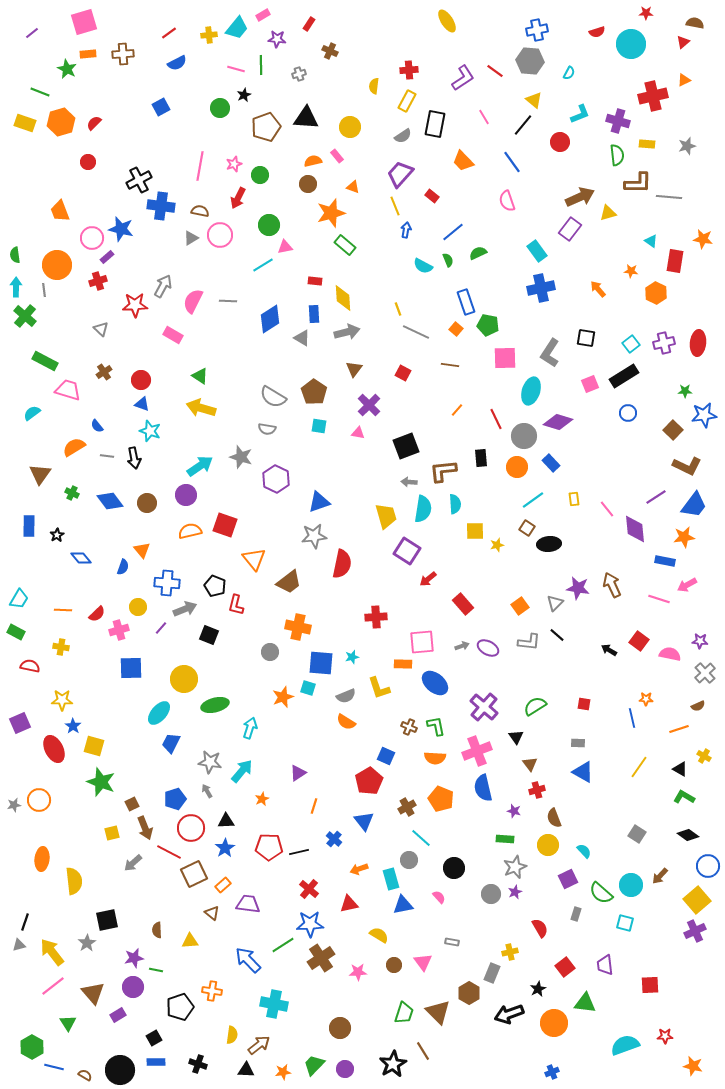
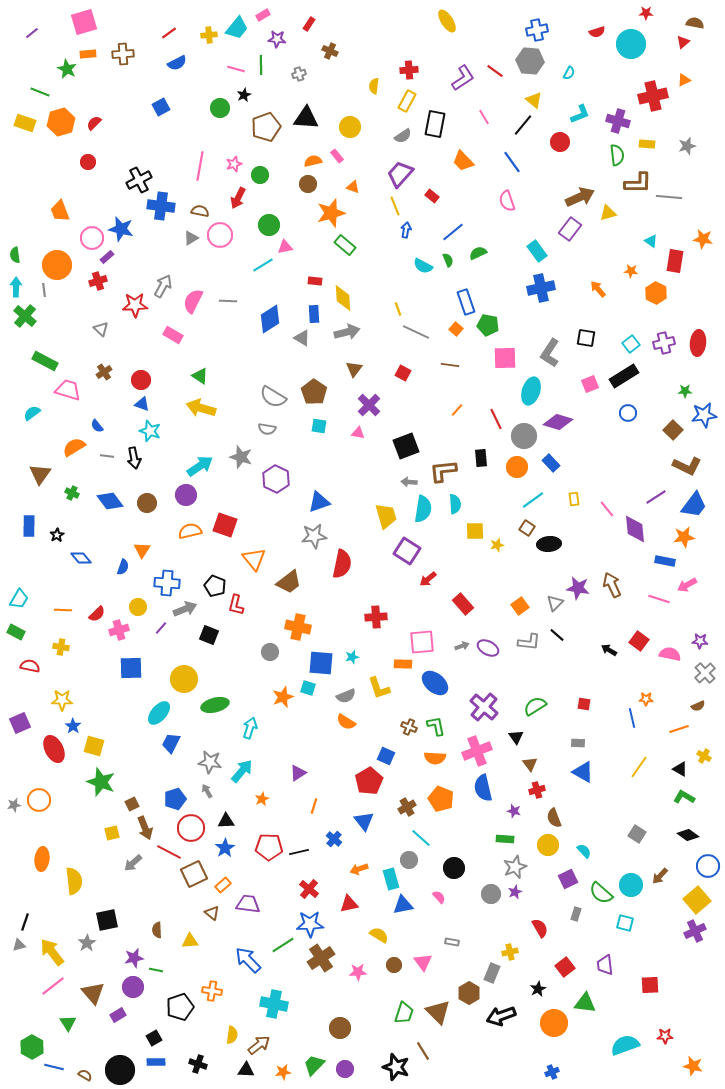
orange triangle at (142, 550): rotated 12 degrees clockwise
black arrow at (509, 1014): moved 8 px left, 2 px down
black star at (393, 1064): moved 3 px right, 3 px down; rotated 24 degrees counterclockwise
